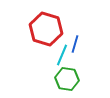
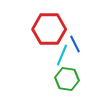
red hexagon: moved 3 px right; rotated 16 degrees counterclockwise
blue line: rotated 42 degrees counterclockwise
